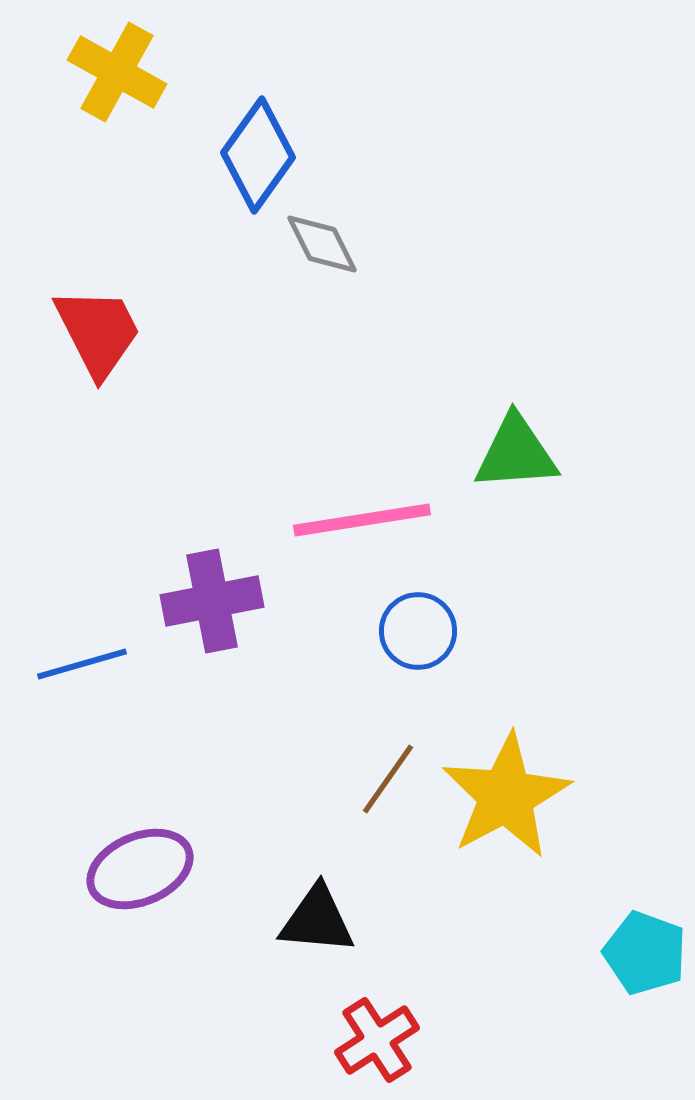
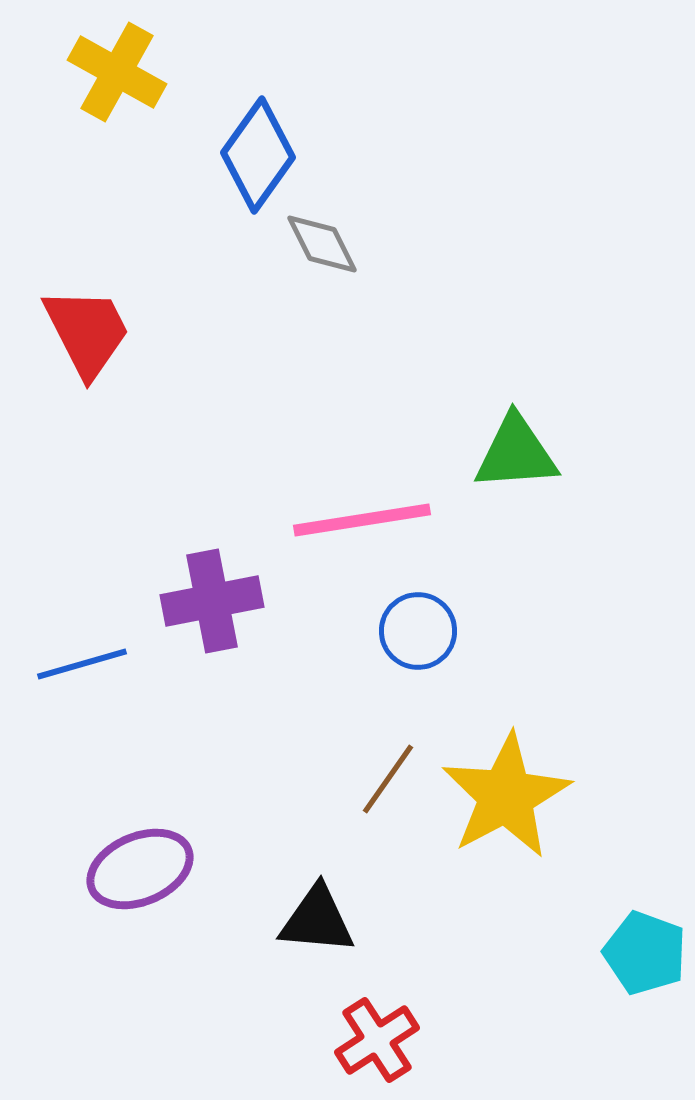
red trapezoid: moved 11 px left
